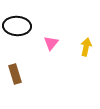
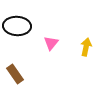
brown rectangle: rotated 18 degrees counterclockwise
